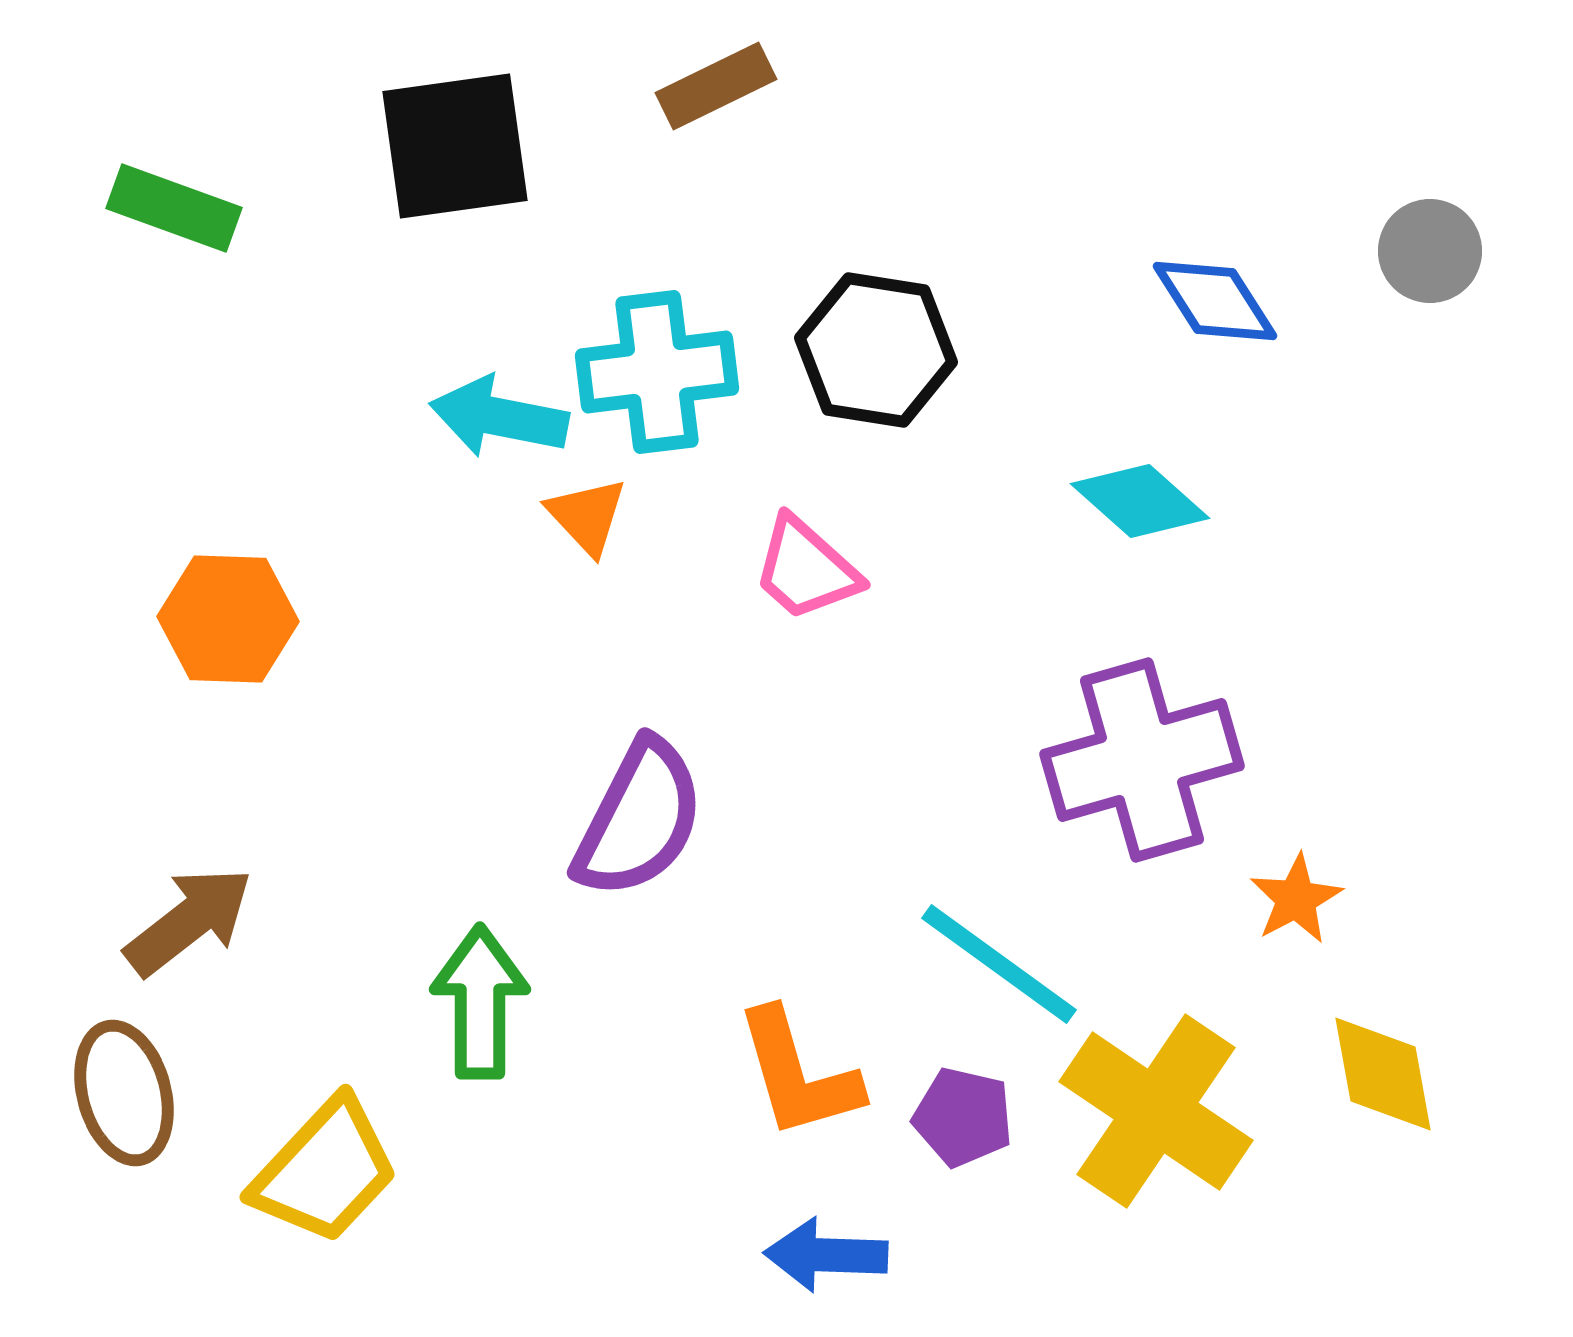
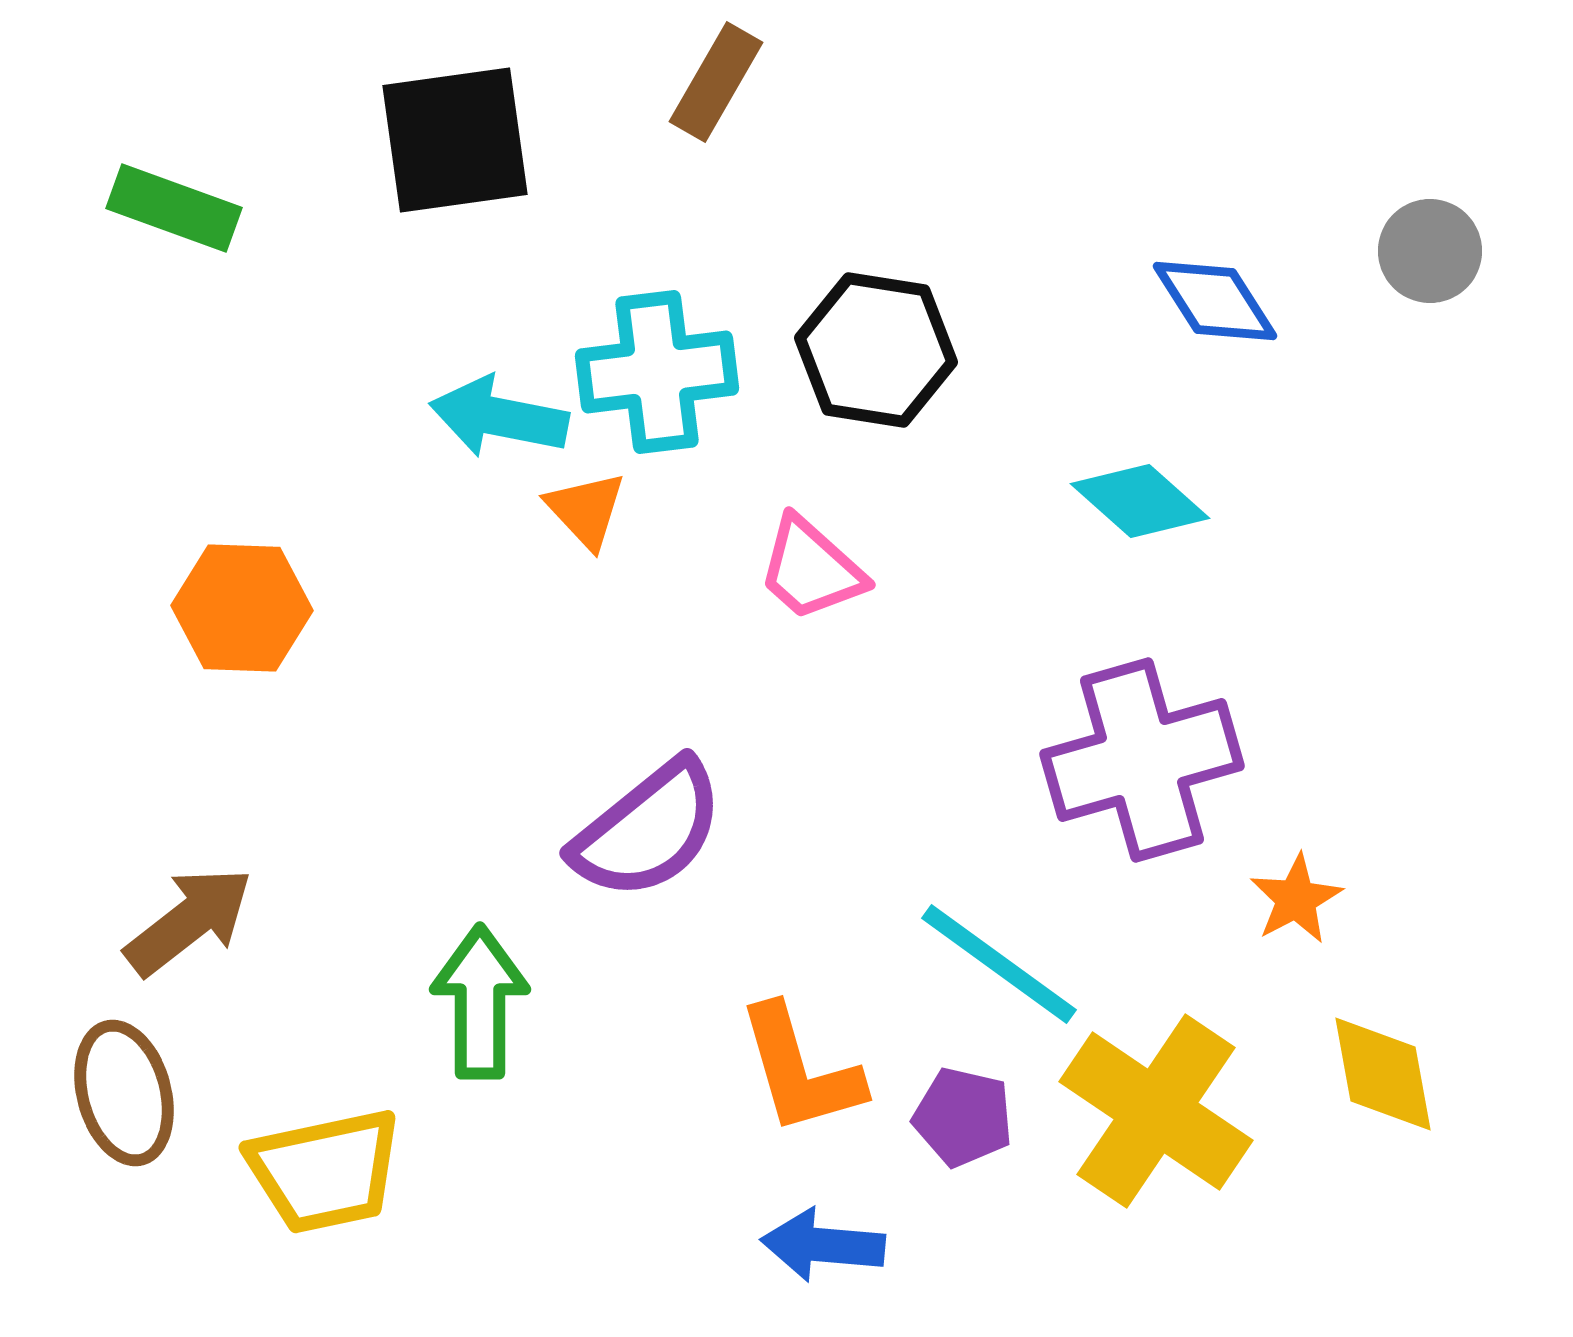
brown rectangle: moved 4 px up; rotated 34 degrees counterclockwise
black square: moved 6 px up
orange triangle: moved 1 px left, 6 px up
pink trapezoid: moved 5 px right
orange hexagon: moved 14 px right, 11 px up
purple semicircle: moved 9 px right, 11 px down; rotated 24 degrees clockwise
orange L-shape: moved 2 px right, 4 px up
yellow trapezoid: rotated 35 degrees clockwise
blue arrow: moved 3 px left, 10 px up; rotated 3 degrees clockwise
